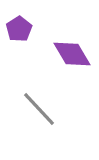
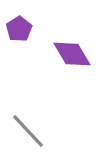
gray line: moved 11 px left, 22 px down
